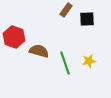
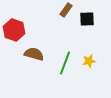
red hexagon: moved 7 px up
brown semicircle: moved 5 px left, 3 px down
green line: rotated 40 degrees clockwise
